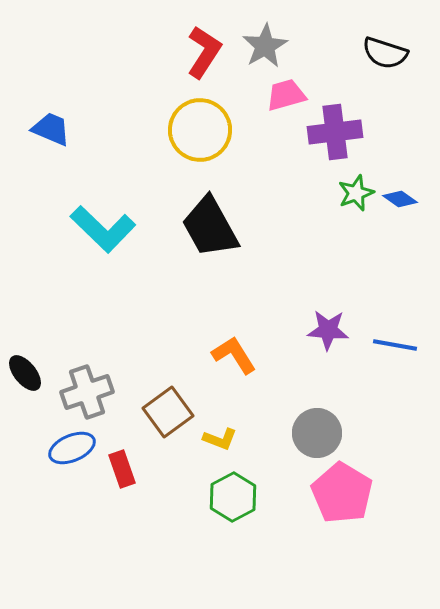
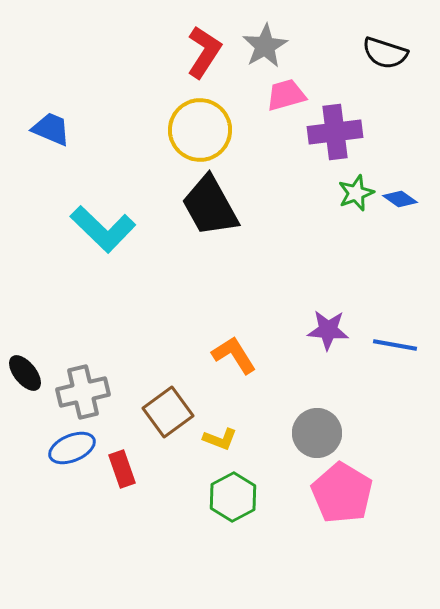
black trapezoid: moved 21 px up
gray cross: moved 4 px left; rotated 6 degrees clockwise
